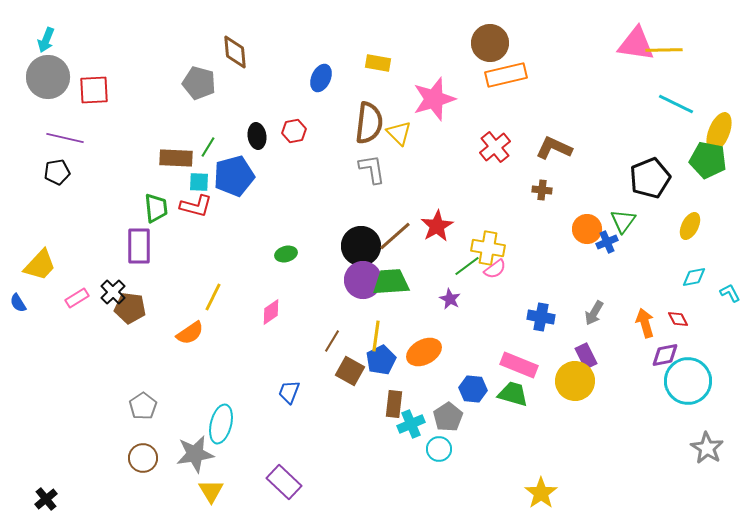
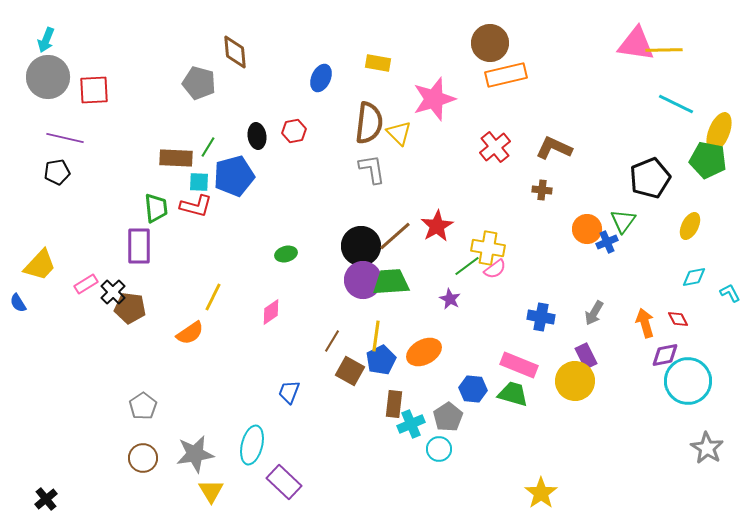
pink rectangle at (77, 298): moved 9 px right, 14 px up
cyan ellipse at (221, 424): moved 31 px right, 21 px down
